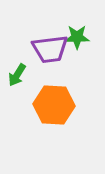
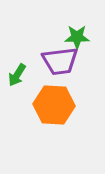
purple trapezoid: moved 10 px right, 12 px down
